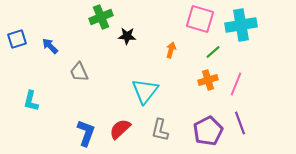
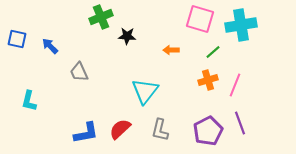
blue square: rotated 30 degrees clockwise
orange arrow: rotated 105 degrees counterclockwise
pink line: moved 1 px left, 1 px down
cyan L-shape: moved 2 px left
blue L-shape: rotated 60 degrees clockwise
